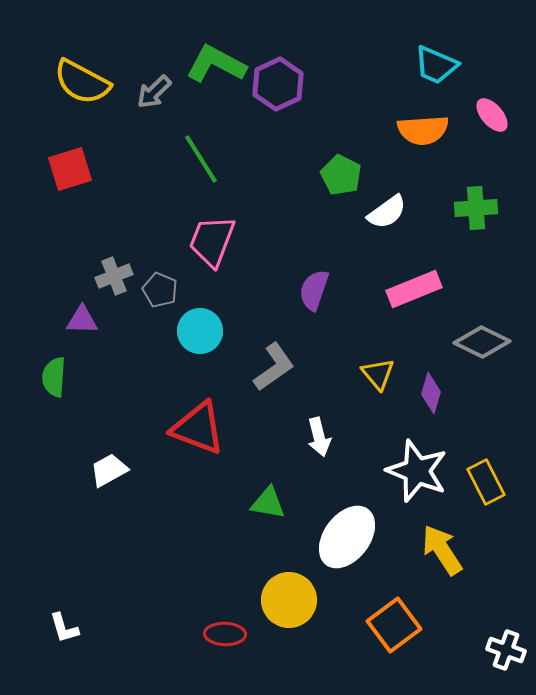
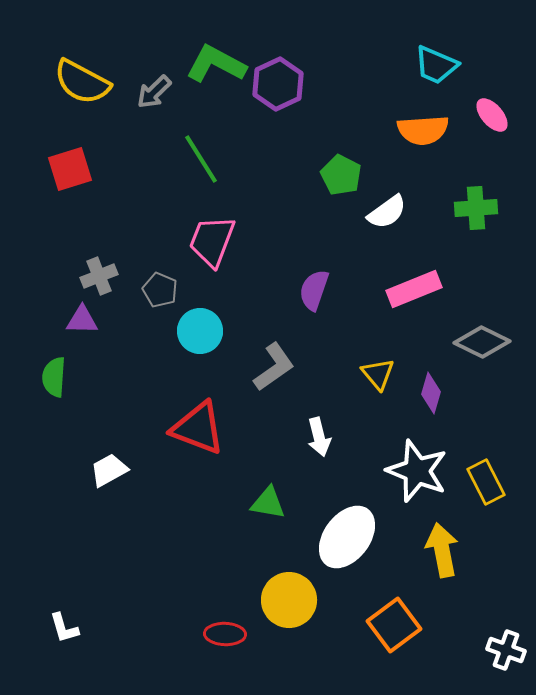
gray cross: moved 15 px left
yellow arrow: rotated 22 degrees clockwise
